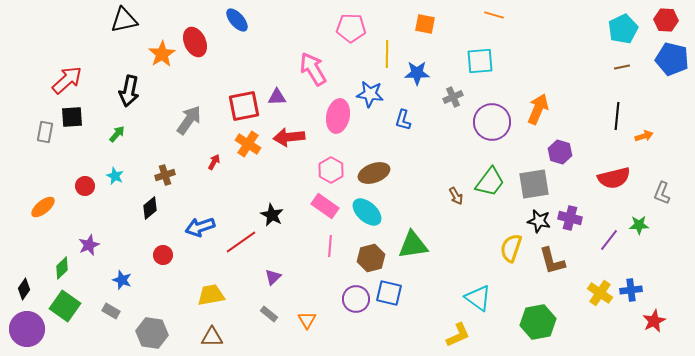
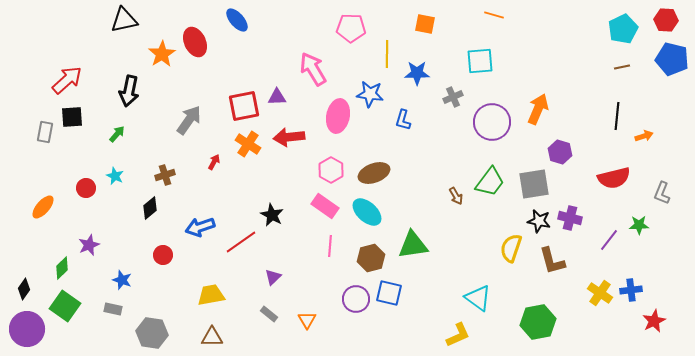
red circle at (85, 186): moved 1 px right, 2 px down
orange ellipse at (43, 207): rotated 10 degrees counterclockwise
gray rectangle at (111, 311): moved 2 px right, 2 px up; rotated 18 degrees counterclockwise
